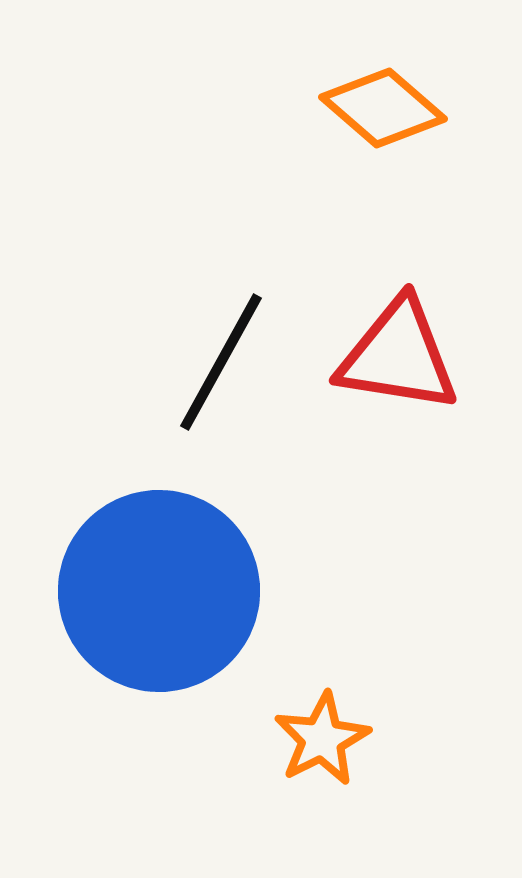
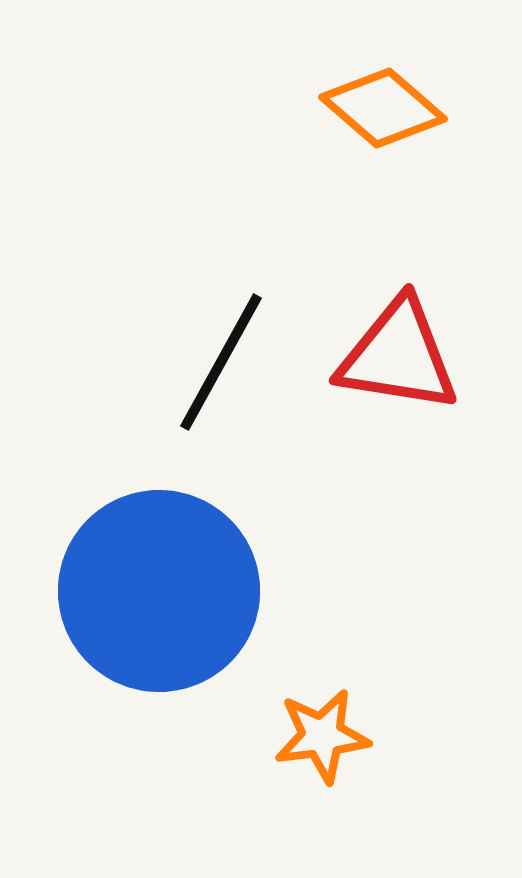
orange star: moved 3 px up; rotated 20 degrees clockwise
